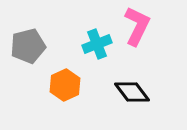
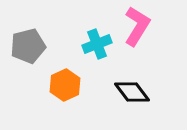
pink L-shape: rotated 6 degrees clockwise
